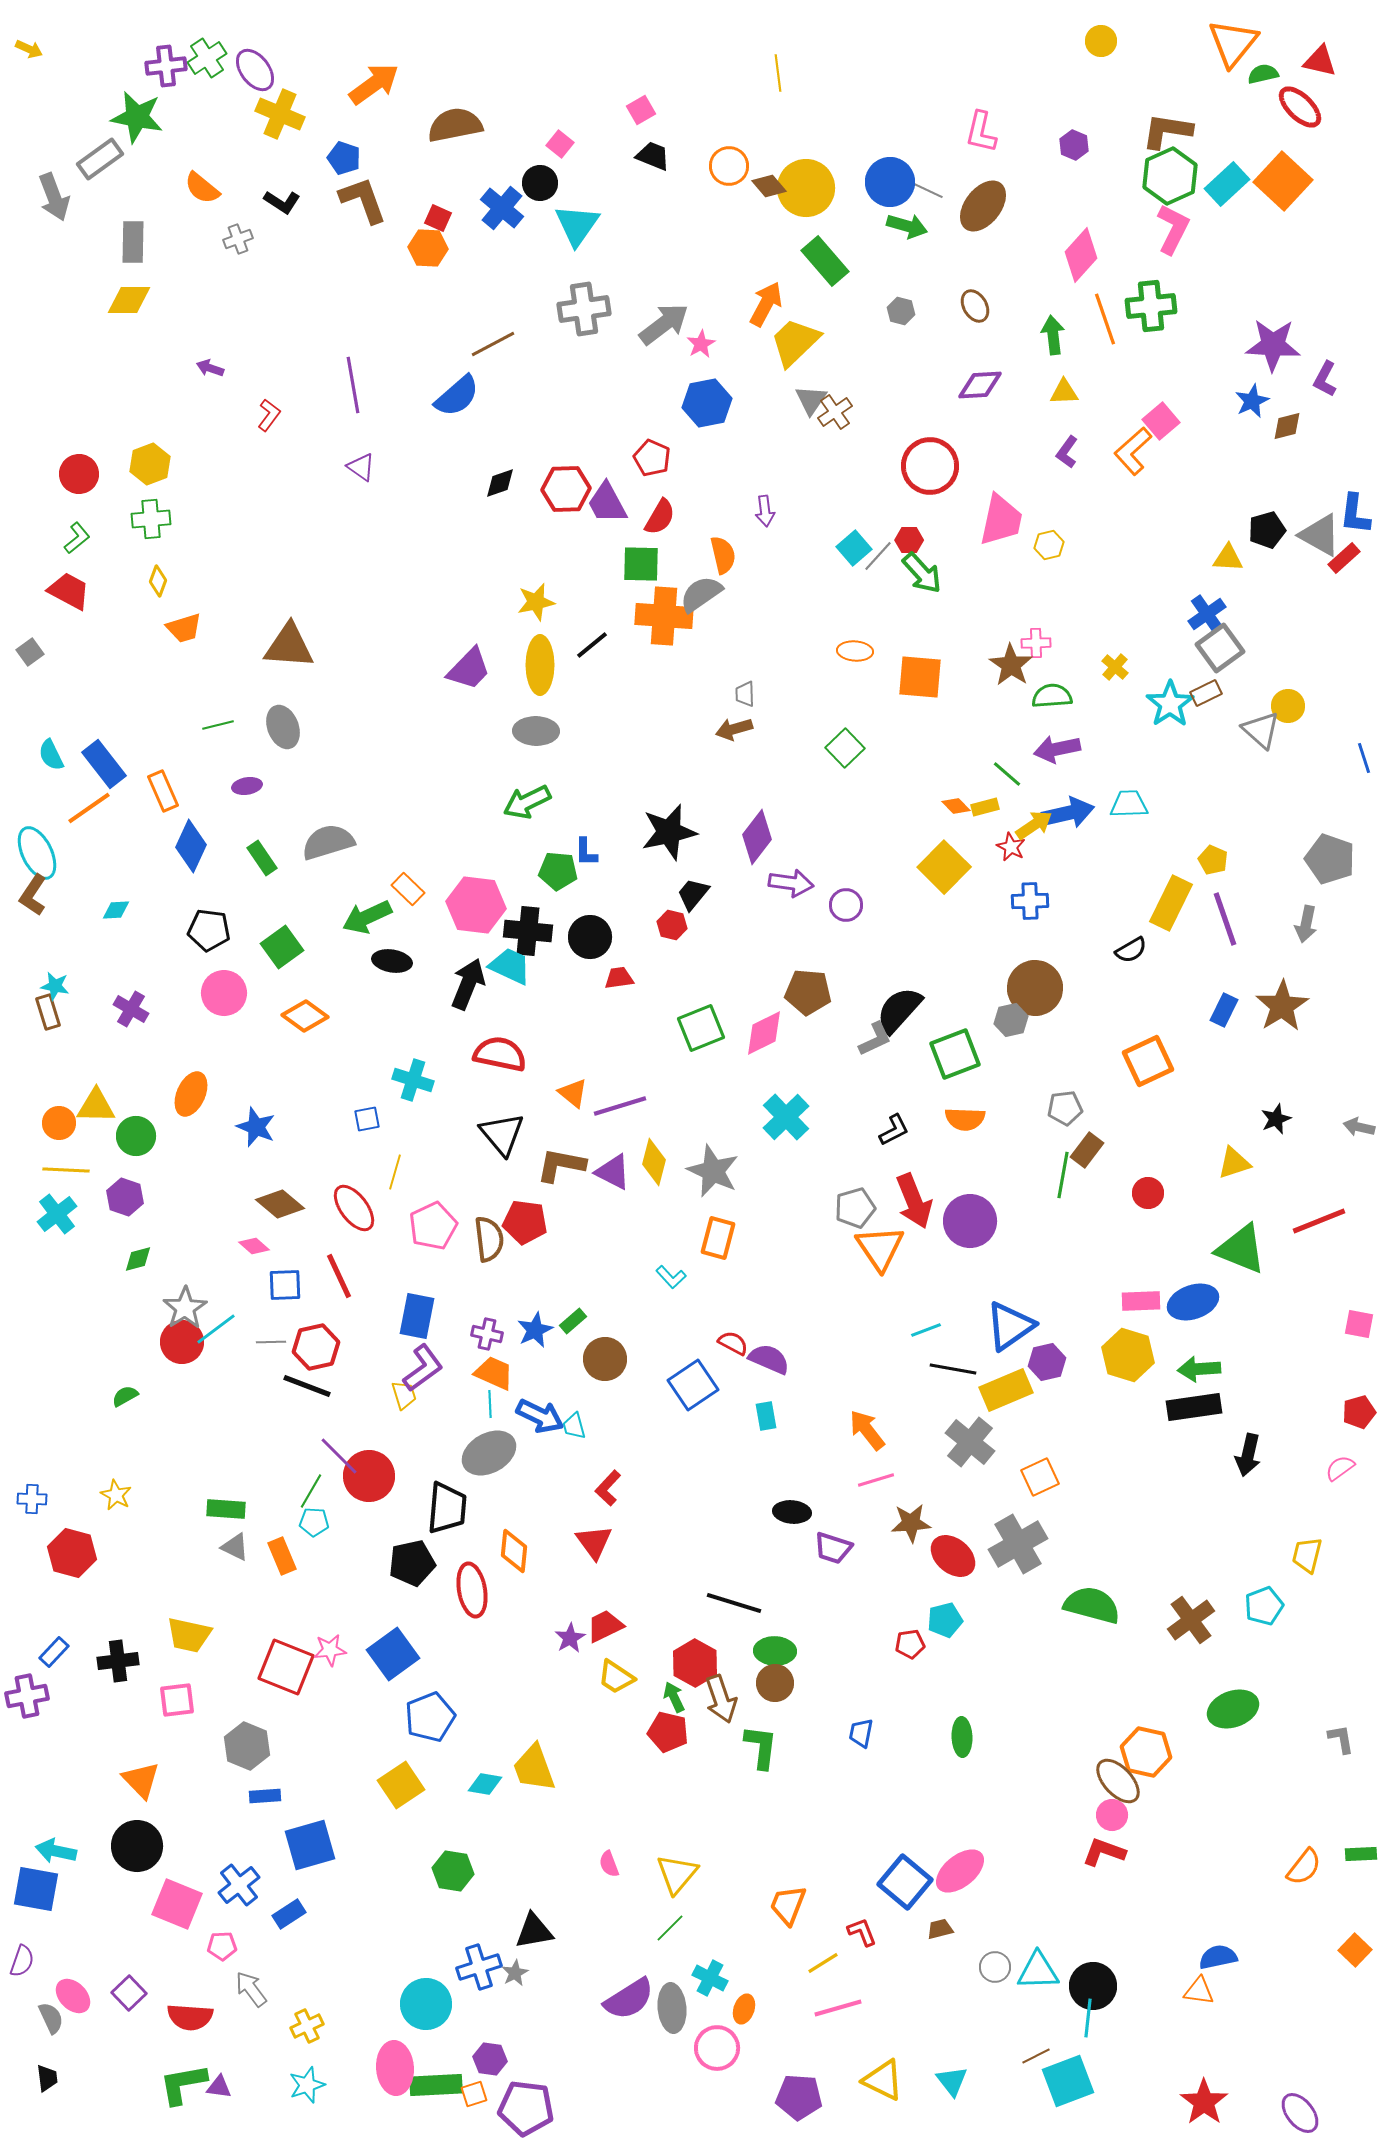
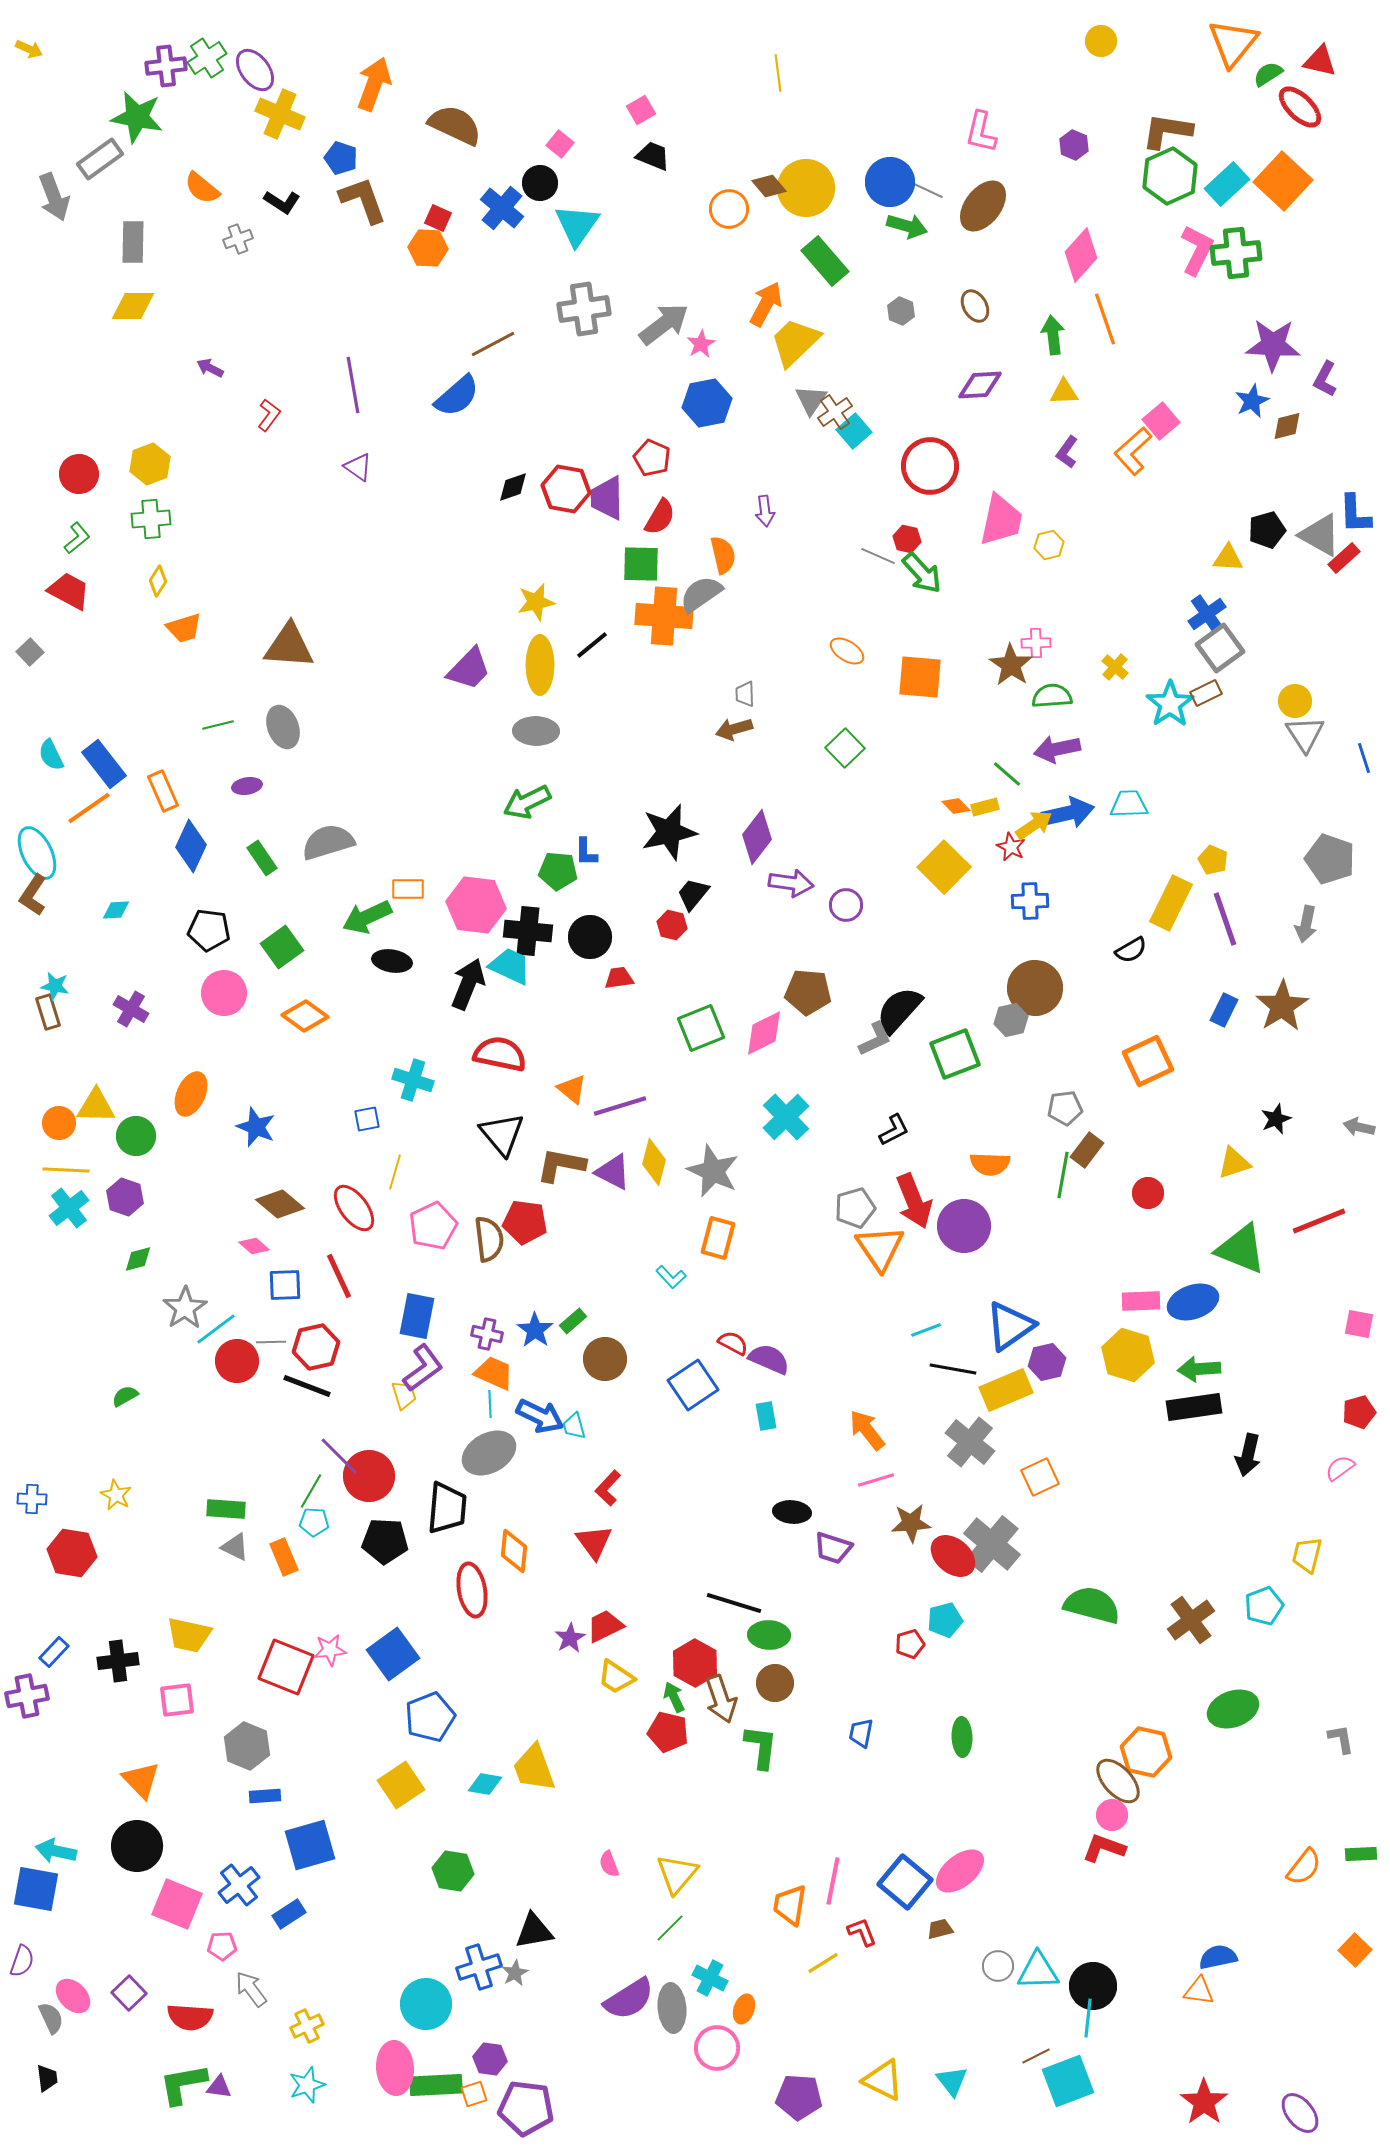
green semicircle at (1263, 74): moved 5 px right; rotated 20 degrees counterclockwise
orange arrow at (374, 84): rotated 34 degrees counterclockwise
brown semicircle at (455, 125): rotated 36 degrees clockwise
blue pentagon at (344, 158): moved 3 px left
orange circle at (729, 166): moved 43 px down
pink L-shape at (1173, 229): moved 24 px right, 21 px down
yellow diamond at (129, 300): moved 4 px right, 6 px down
green cross at (1151, 306): moved 85 px right, 53 px up
gray hexagon at (901, 311): rotated 8 degrees clockwise
purple arrow at (210, 368): rotated 8 degrees clockwise
purple triangle at (361, 467): moved 3 px left
black diamond at (500, 483): moved 13 px right, 4 px down
red hexagon at (566, 489): rotated 12 degrees clockwise
purple trapezoid at (607, 503): moved 5 px up; rotated 27 degrees clockwise
blue L-shape at (1355, 514): rotated 9 degrees counterclockwise
red hexagon at (909, 540): moved 2 px left, 1 px up; rotated 12 degrees clockwise
cyan square at (854, 548): moved 117 px up
gray line at (878, 556): rotated 72 degrees clockwise
yellow diamond at (158, 581): rotated 12 degrees clockwise
orange ellipse at (855, 651): moved 8 px left; rotated 28 degrees clockwise
gray square at (30, 652): rotated 8 degrees counterclockwise
yellow circle at (1288, 706): moved 7 px right, 5 px up
gray triangle at (1261, 730): moved 44 px right, 4 px down; rotated 15 degrees clockwise
orange rectangle at (408, 889): rotated 44 degrees counterclockwise
orange triangle at (573, 1093): moved 1 px left, 4 px up
orange semicircle at (965, 1119): moved 25 px right, 45 px down
cyan cross at (57, 1214): moved 12 px right, 6 px up
purple circle at (970, 1221): moved 6 px left, 5 px down
blue star at (535, 1330): rotated 12 degrees counterclockwise
red circle at (182, 1342): moved 55 px right, 19 px down
gray cross at (1018, 1544): moved 26 px left; rotated 20 degrees counterclockwise
red hexagon at (72, 1553): rotated 6 degrees counterclockwise
orange rectangle at (282, 1556): moved 2 px right, 1 px down
black pentagon at (412, 1563): moved 27 px left, 22 px up; rotated 15 degrees clockwise
red pentagon at (910, 1644): rotated 8 degrees counterclockwise
green ellipse at (775, 1651): moved 6 px left, 16 px up
red L-shape at (1104, 1852): moved 4 px up
orange trapezoid at (788, 1905): moved 2 px right; rotated 12 degrees counterclockwise
gray circle at (995, 1967): moved 3 px right, 1 px up
pink line at (838, 2008): moved 5 px left, 127 px up; rotated 63 degrees counterclockwise
